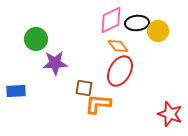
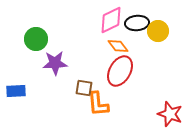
orange L-shape: rotated 100 degrees counterclockwise
